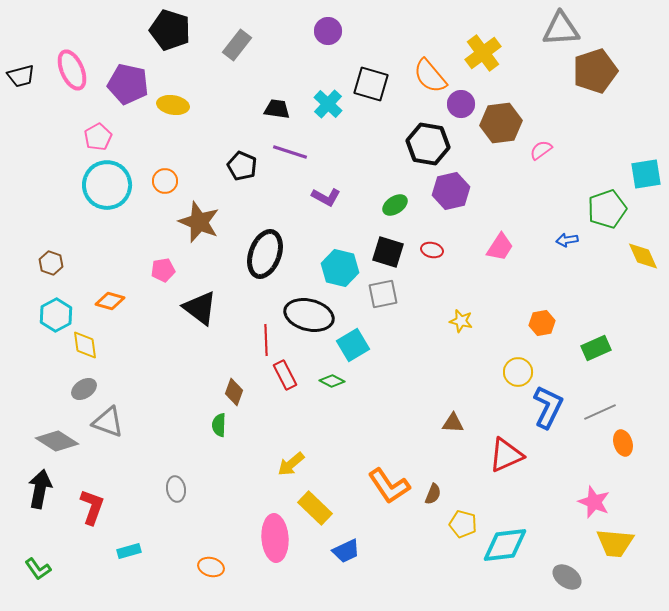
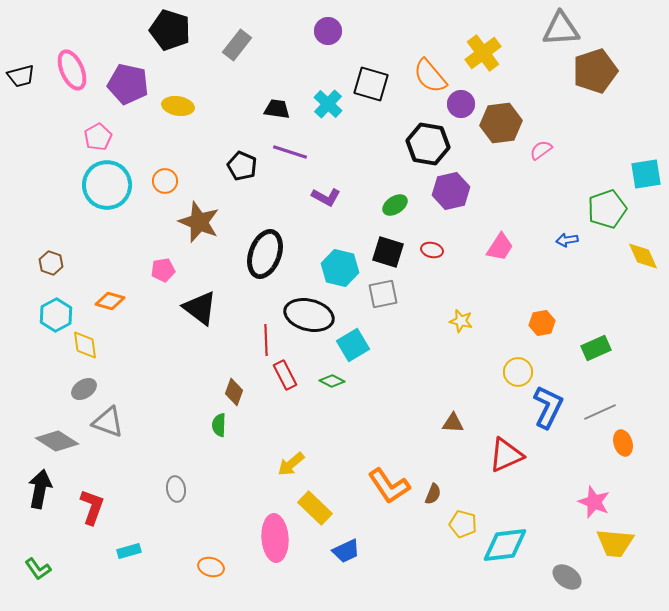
yellow ellipse at (173, 105): moved 5 px right, 1 px down
